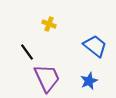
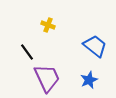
yellow cross: moved 1 px left, 1 px down
blue star: moved 1 px up
